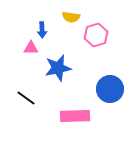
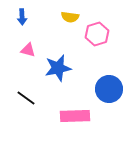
yellow semicircle: moved 1 px left
blue arrow: moved 20 px left, 13 px up
pink hexagon: moved 1 px right, 1 px up
pink triangle: moved 3 px left, 2 px down; rotated 14 degrees clockwise
blue circle: moved 1 px left
